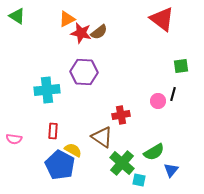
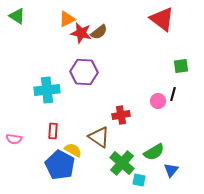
brown triangle: moved 3 px left
